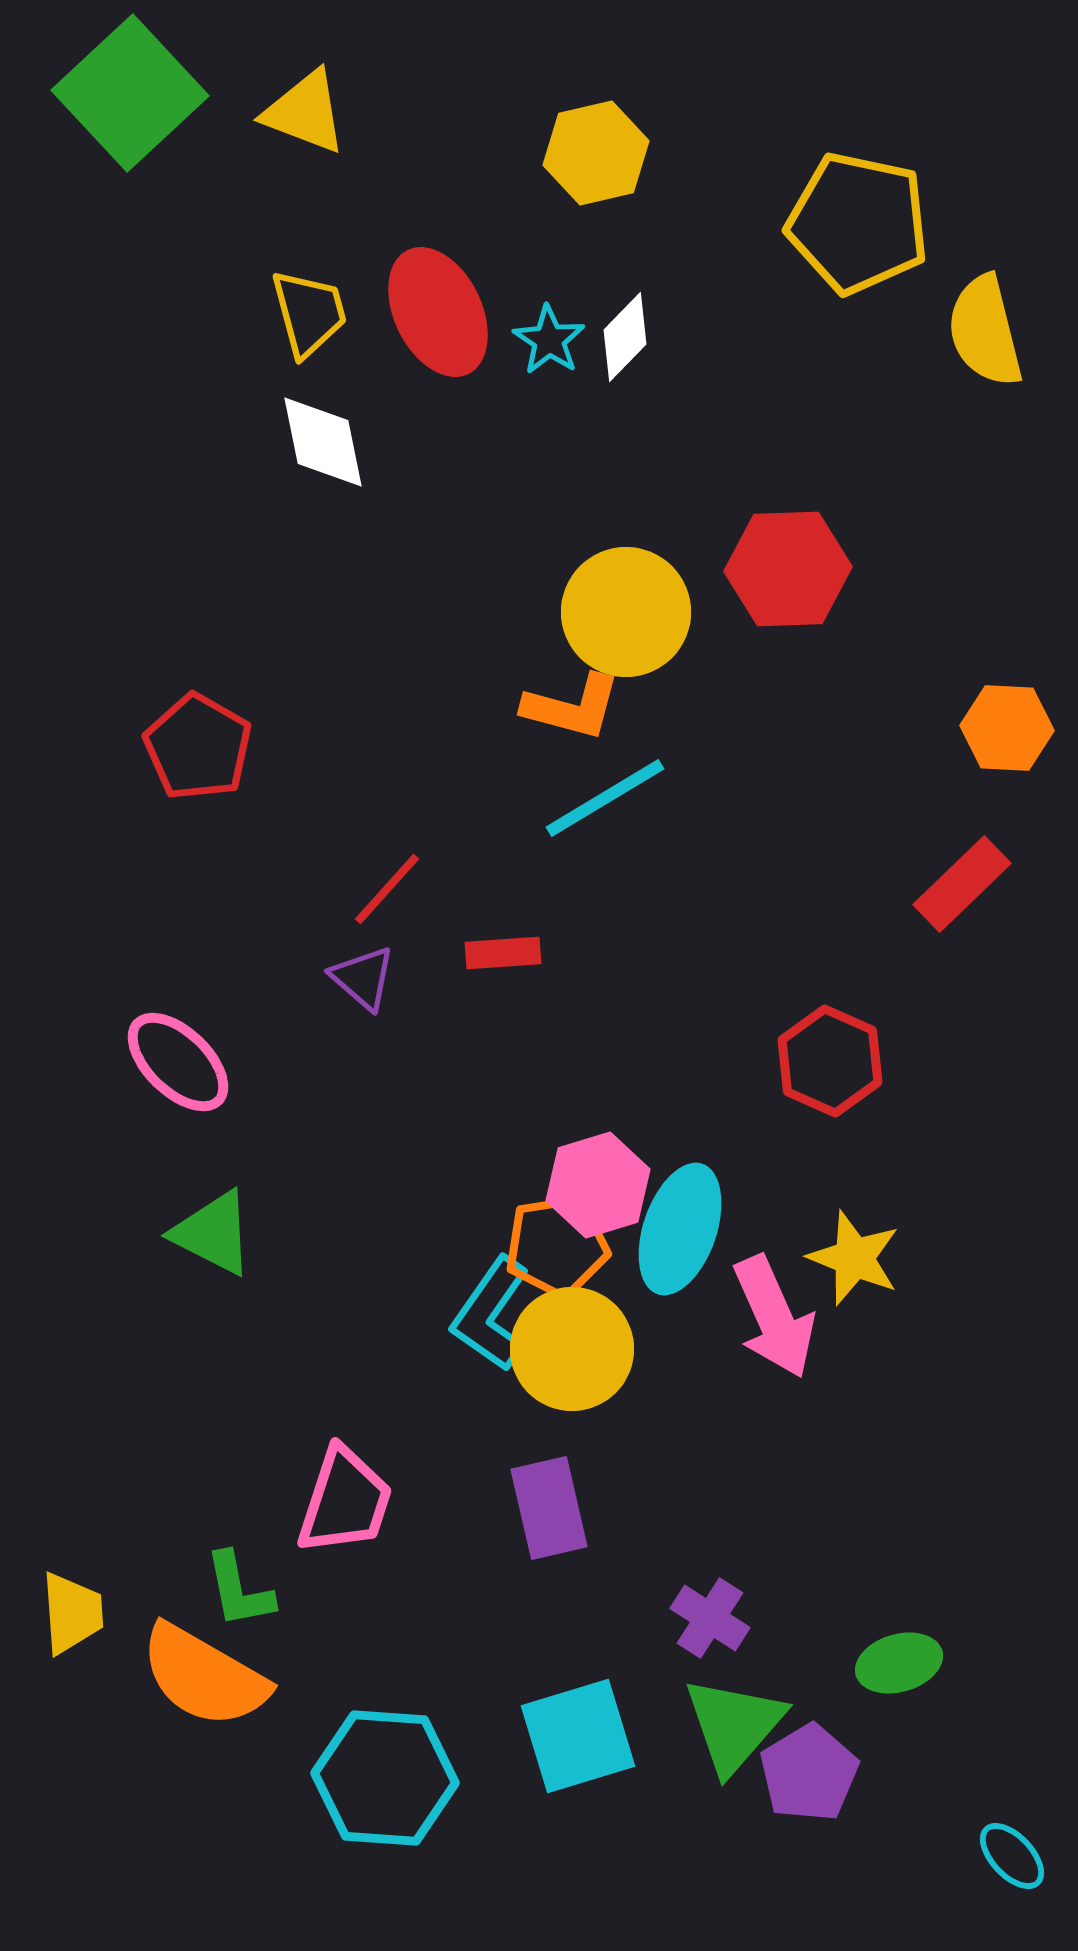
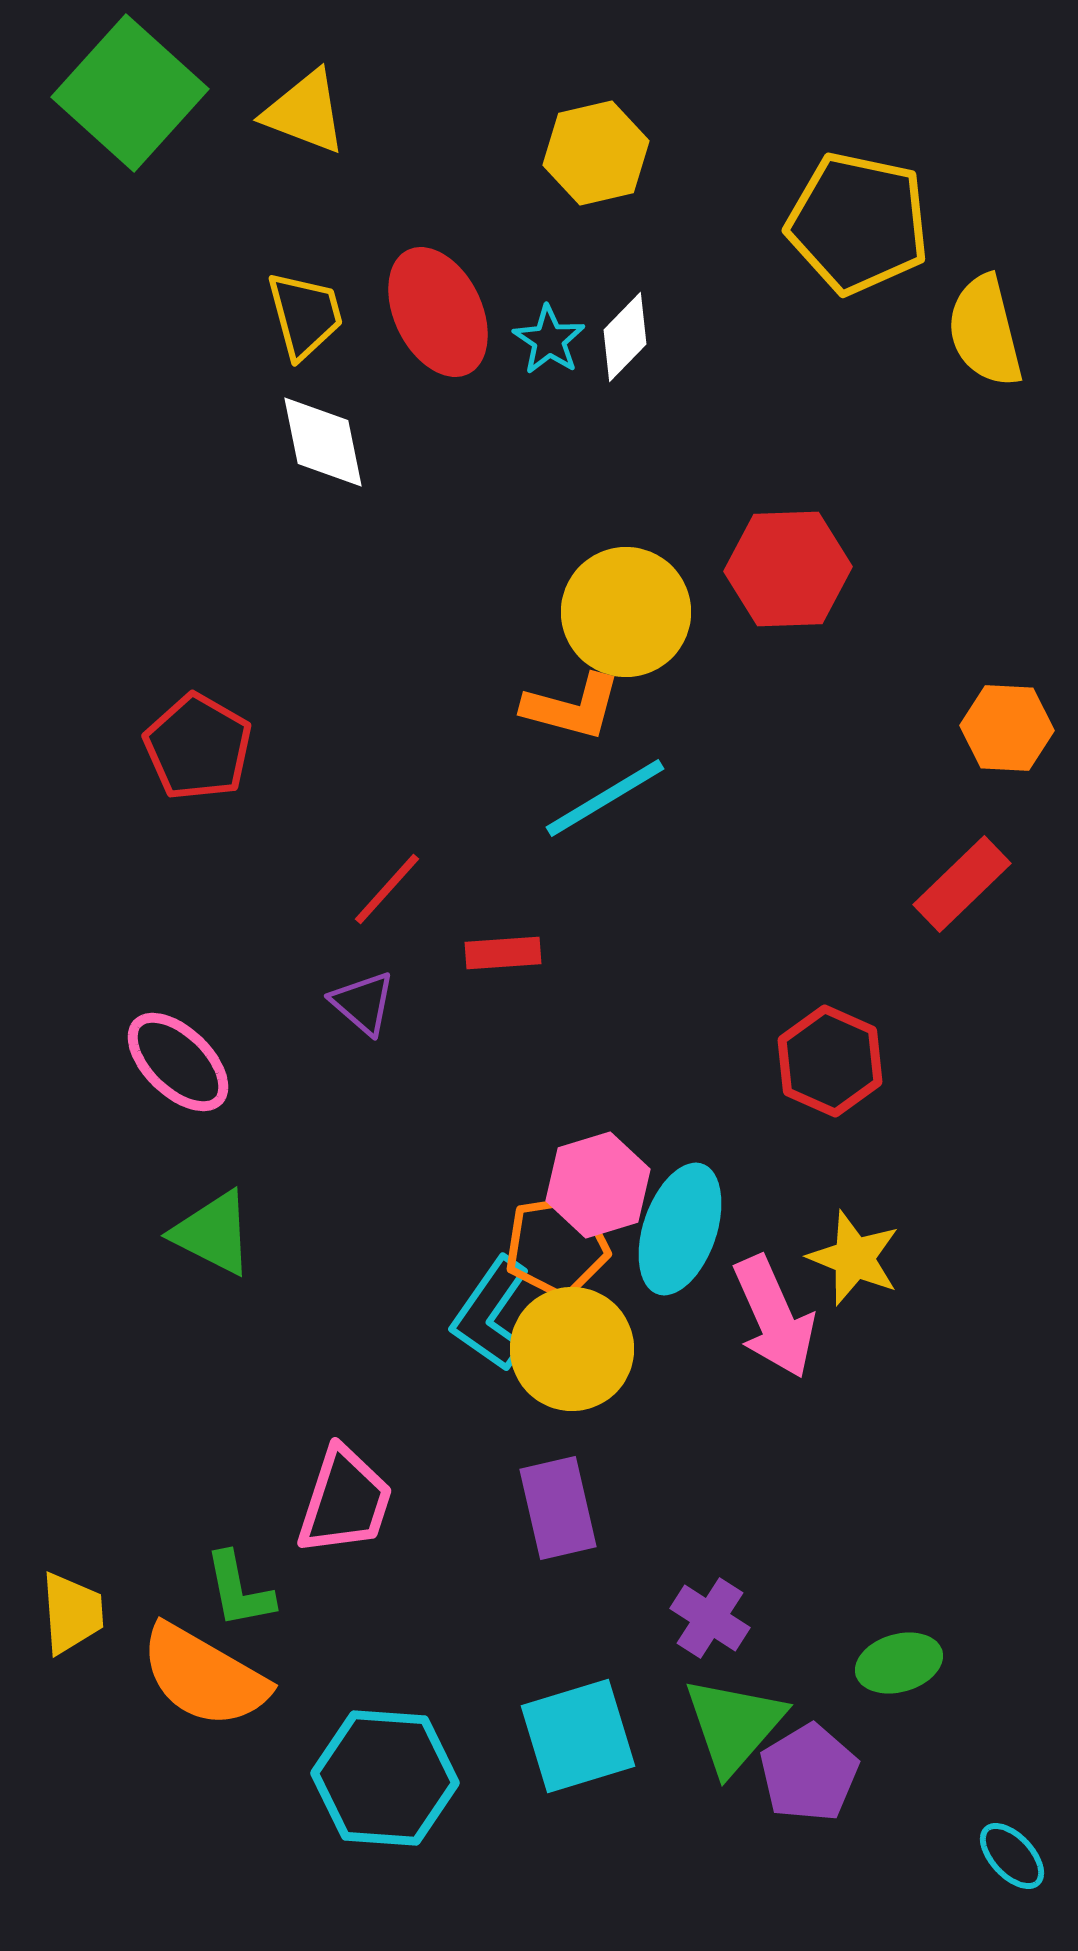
green square at (130, 93): rotated 5 degrees counterclockwise
yellow trapezoid at (309, 313): moved 4 px left, 2 px down
purple triangle at (363, 978): moved 25 px down
purple rectangle at (549, 1508): moved 9 px right
